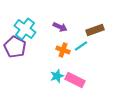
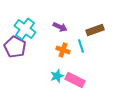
cyan line: rotated 72 degrees counterclockwise
